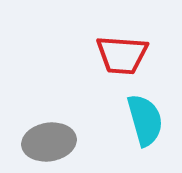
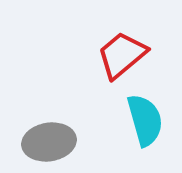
red trapezoid: rotated 136 degrees clockwise
